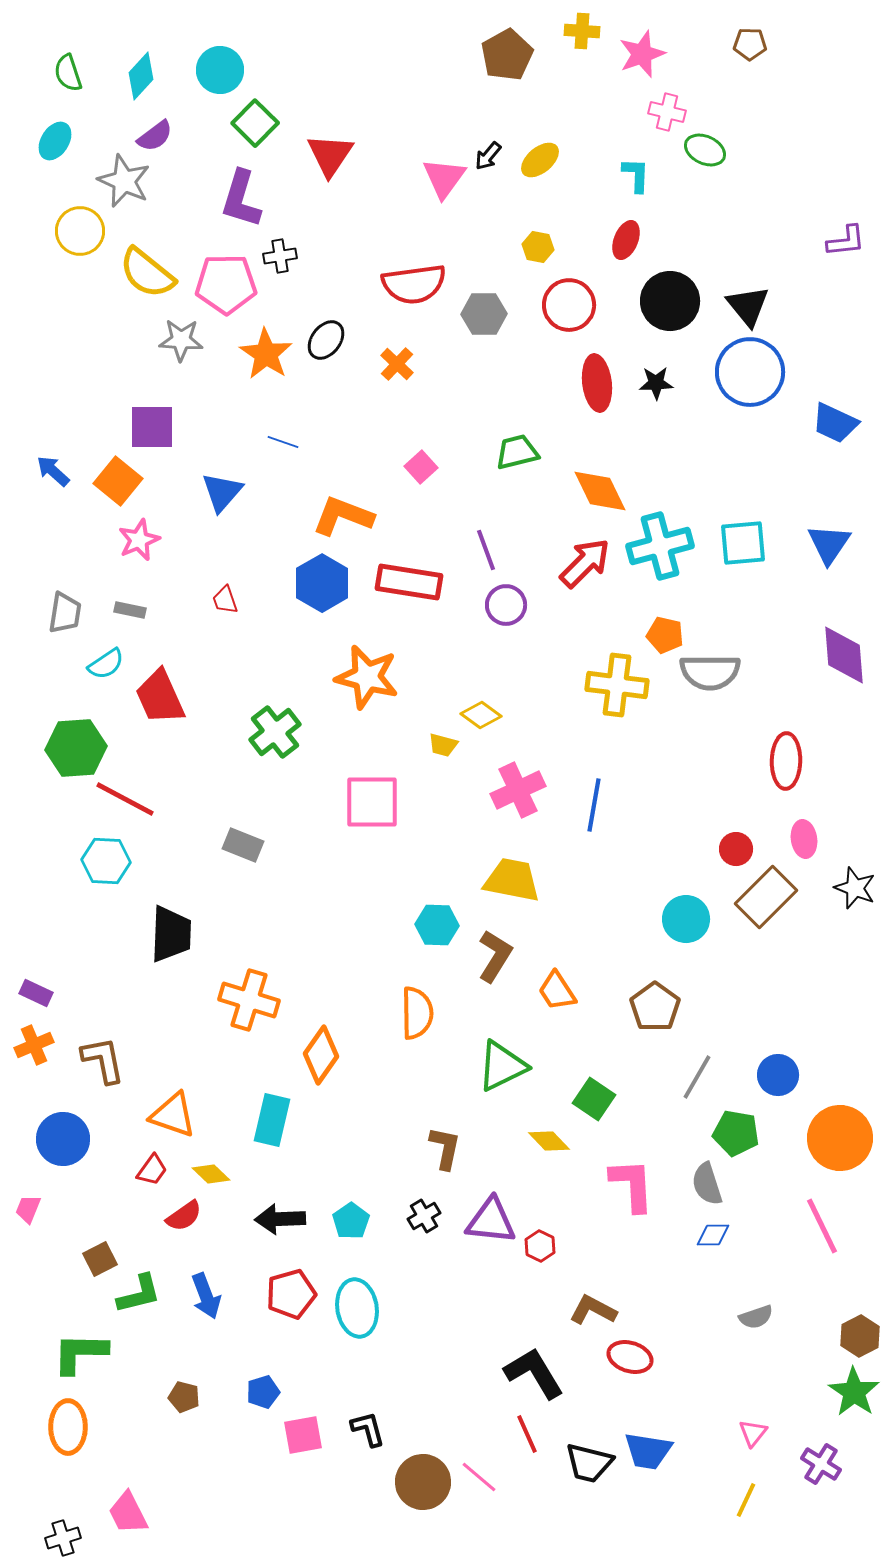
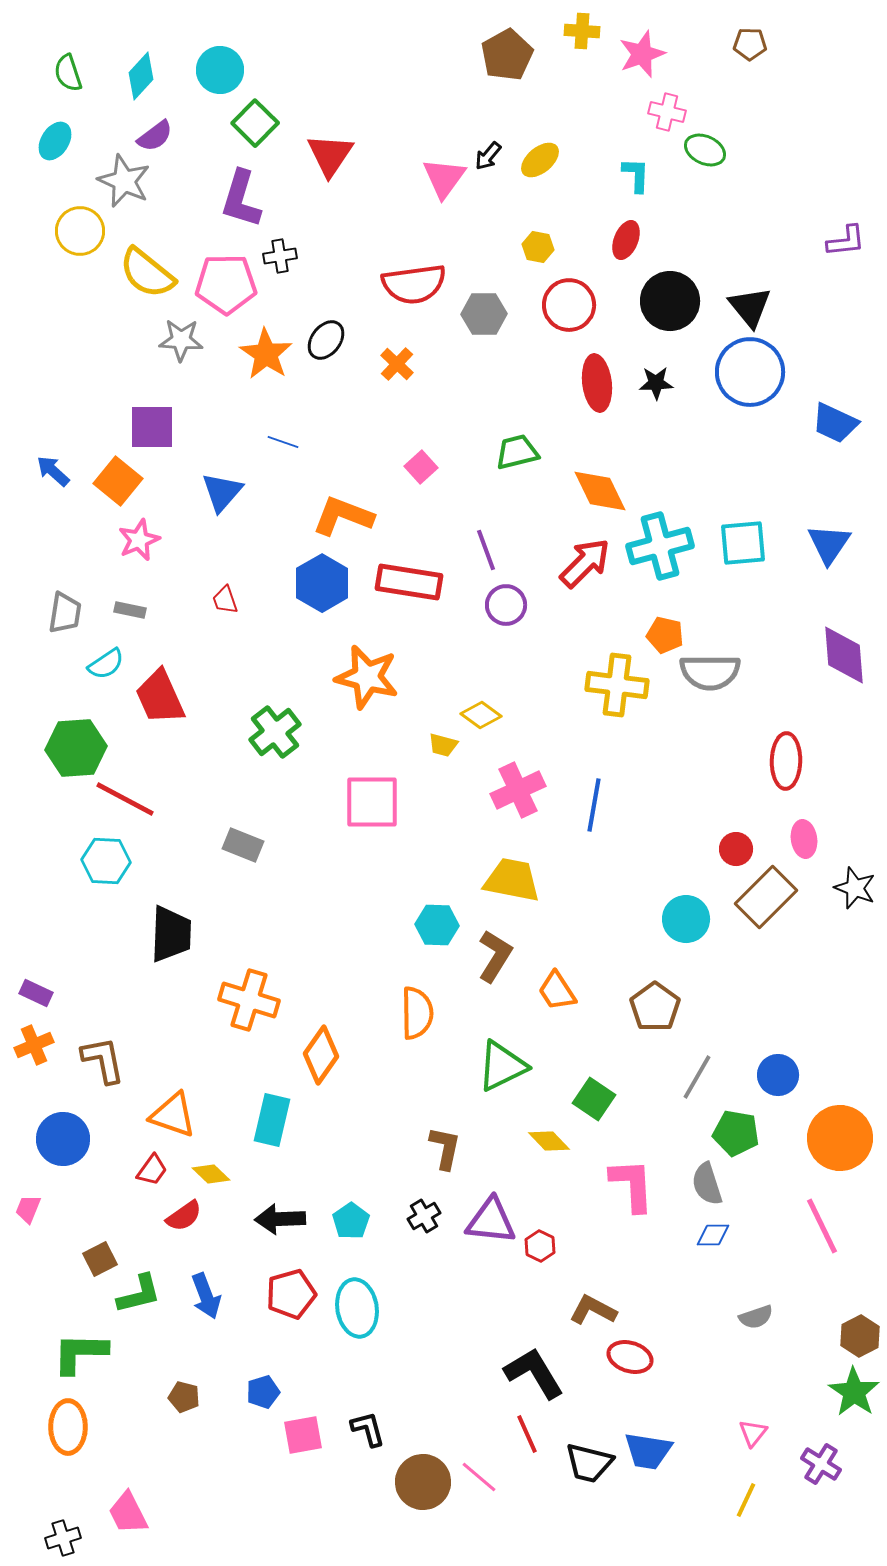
black triangle at (748, 306): moved 2 px right, 1 px down
